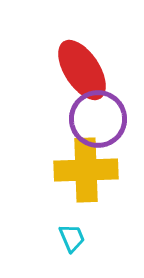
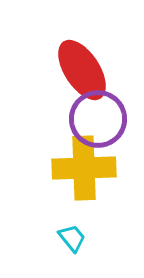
yellow cross: moved 2 px left, 2 px up
cyan trapezoid: rotated 16 degrees counterclockwise
